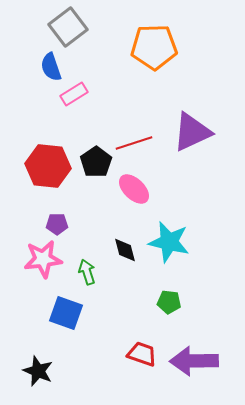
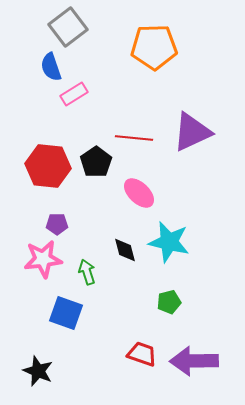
red line: moved 5 px up; rotated 24 degrees clockwise
pink ellipse: moved 5 px right, 4 px down
green pentagon: rotated 20 degrees counterclockwise
